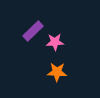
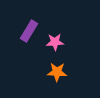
purple rectangle: moved 4 px left; rotated 15 degrees counterclockwise
